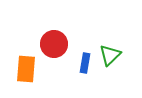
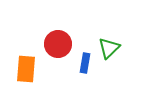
red circle: moved 4 px right
green triangle: moved 1 px left, 7 px up
